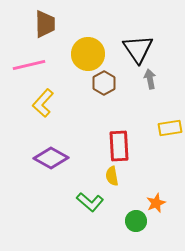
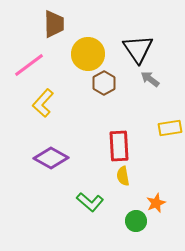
brown trapezoid: moved 9 px right
pink line: rotated 24 degrees counterclockwise
gray arrow: rotated 42 degrees counterclockwise
yellow semicircle: moved 11 px right
